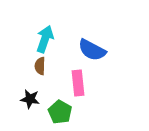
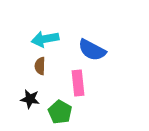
cyan arrow: rotated 120 degrees counterclockwise
